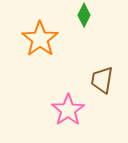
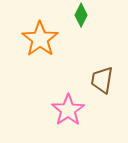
green diamond: moved 3 px left
